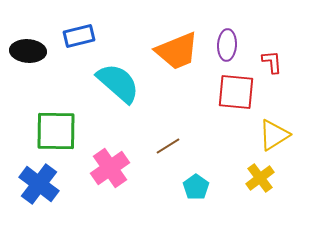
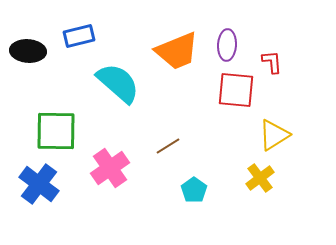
red square: moved 2 px up
cyan pentagon: moved 2 px left, 3 px down
